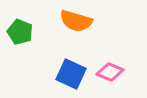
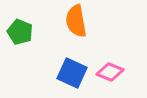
orange semicircle: rotated 64 degrees clockwise
blue square: moved 1 px right, 1 px up
